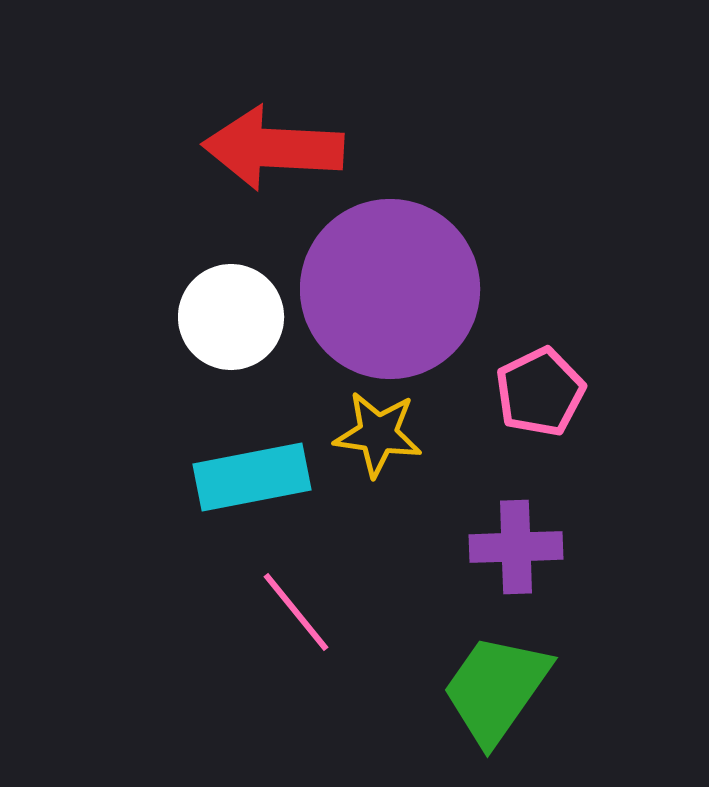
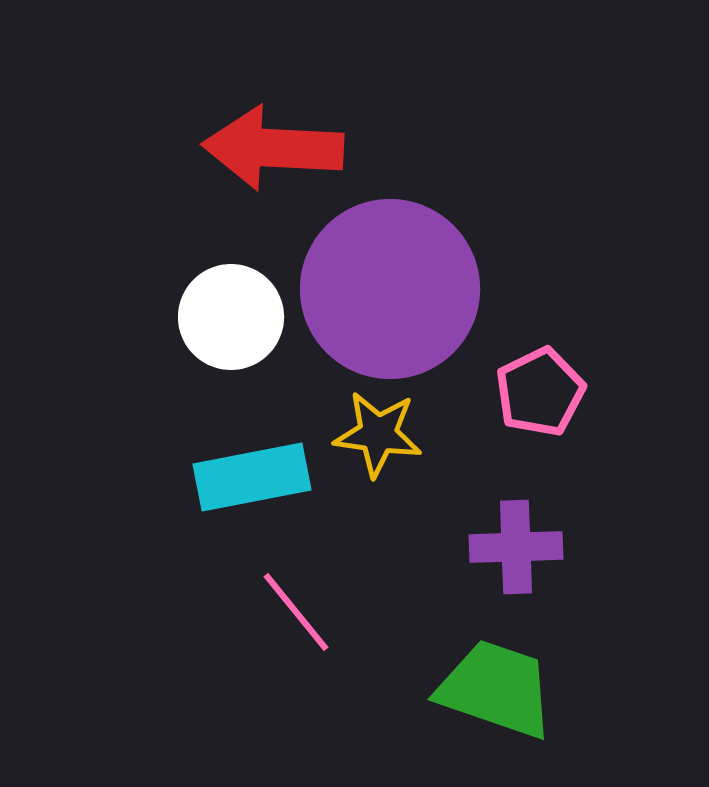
green trapezoid: rotated 74 degrees clockwise
